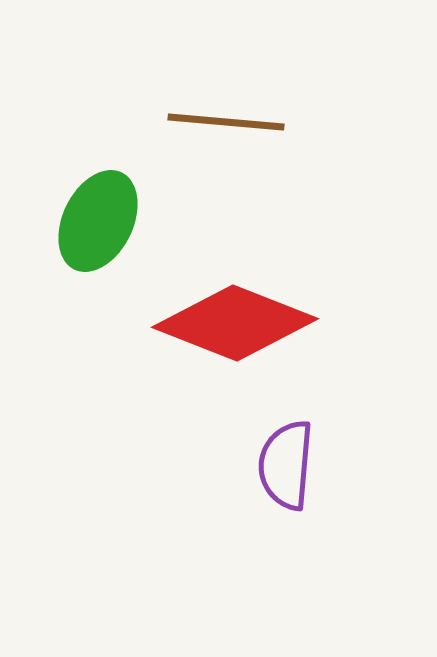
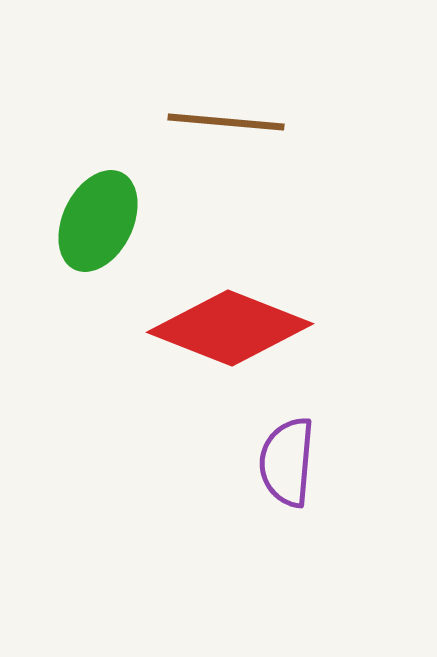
red diamond: moved 5 px left, 5 px down
purple semicircle: moved 1 px right, 3 px up
